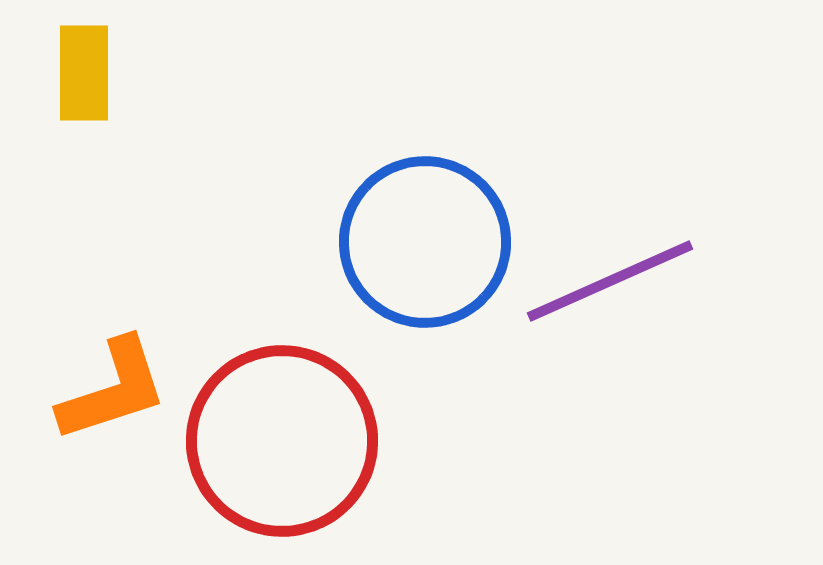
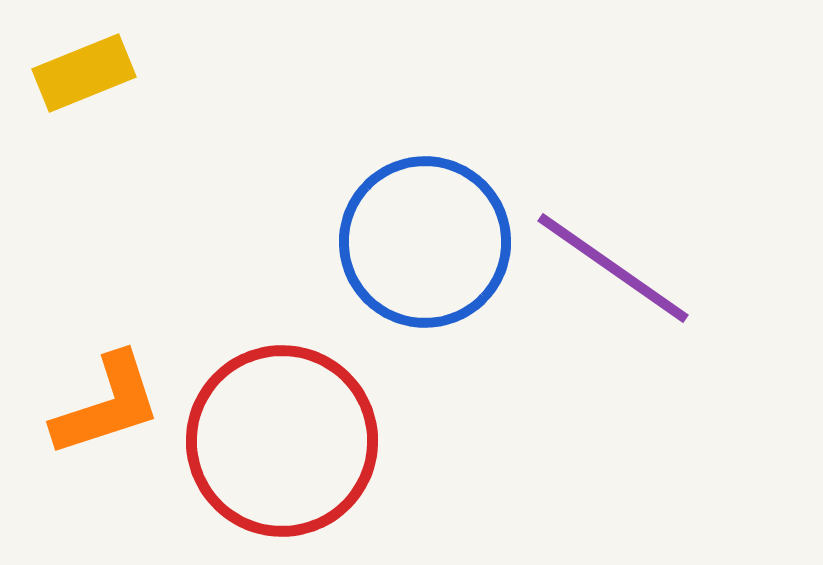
yellow rectangle: rotated 68 degrees clockwise
purple line: moved 3 px right, 13 px up; rotated 59 degrees clockwise
orange L-shape: moved 6 px left, 15 px down
